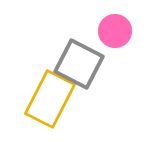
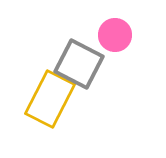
pink circle: moved 4 px down
